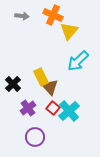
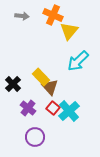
yellow rectangle: rotated 18 degrees counterclockwise
purple cross: rotated 14 degrees counterclockwise
